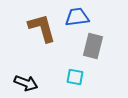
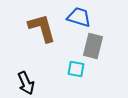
blue trapezoid: moved 2 px right; rotated 25 degrees clockwise
cyan square: moved 1 px right, 8 px up
black arrow: rotated 45 degrees clockwise
